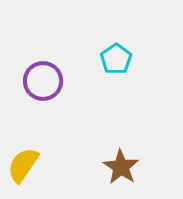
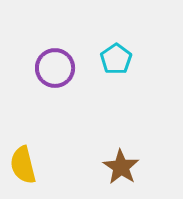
purple circle: moved 12 px right, 13 px up
yellow semicircle: rotated 48 degrees counterclockwise
